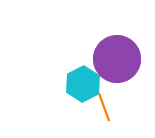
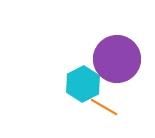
orange line: rotated 40 degrees counterclockwise
